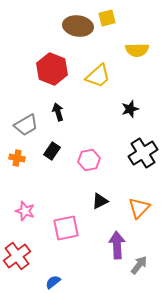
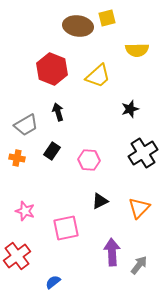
pink hexagon: rotated 15 degrees clockwise
purple arrow: moved 5 px left, 7 px down
